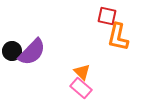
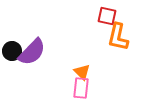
pink rectangle: rotated 55 degrees clockwise
